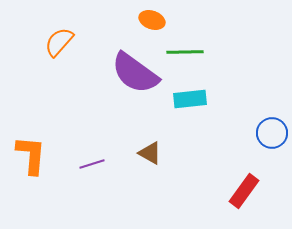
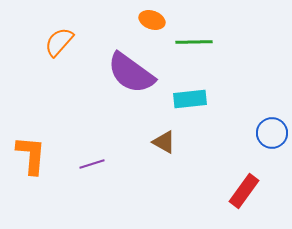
green line: moved 9 px right, 10 px up
purple semicircle: moved 4 px left
brown triangle: moved 14 px right, 11 px up
